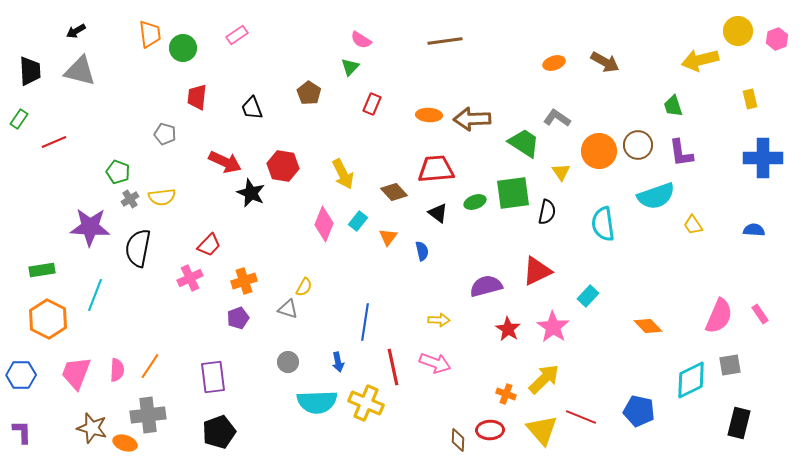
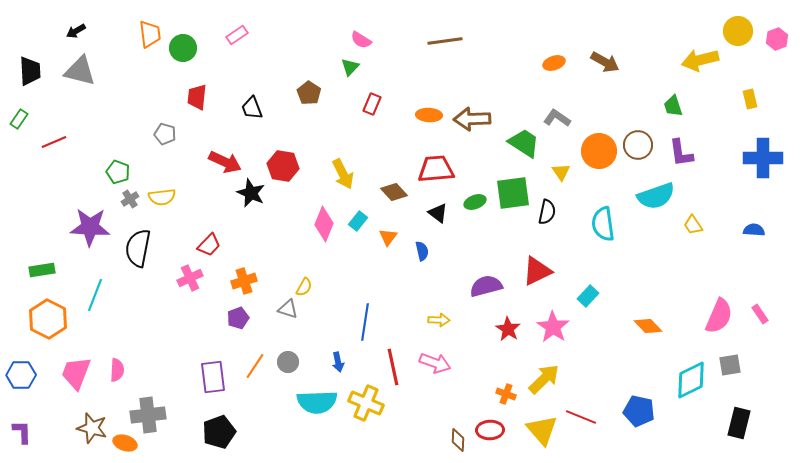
orange line at (150, 366): moved 105 px right
